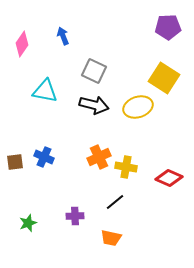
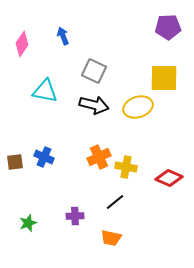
yellow square: rotated 32 degrees counterclockwise
